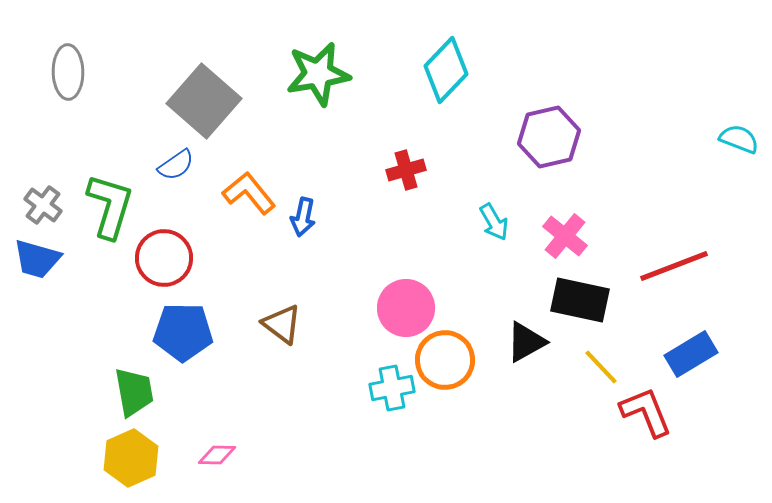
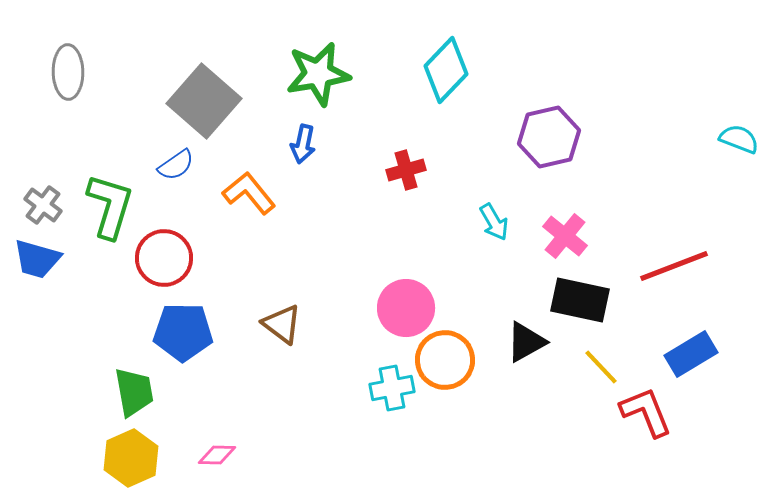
blue arrow: moved 73 px up
